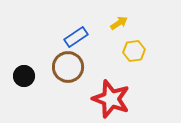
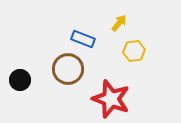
yellow arrow: rotated 18 degrees counterclockwise
blue rectangle: moved 7 px right, 2 px down; rotated 55 degrees clockwise
brown circle: moved 2 px down
black circle: moved 4 px left, 4 px down
